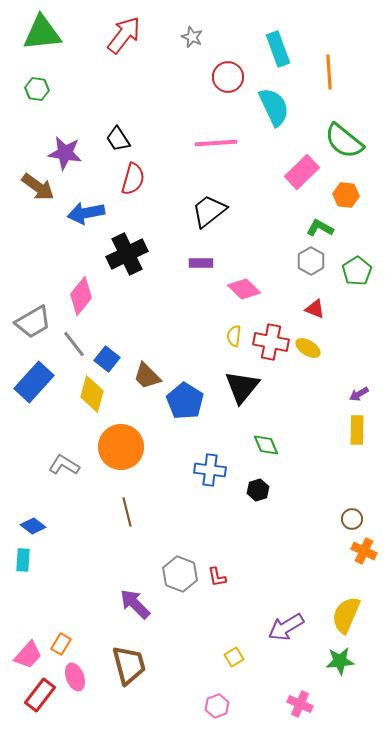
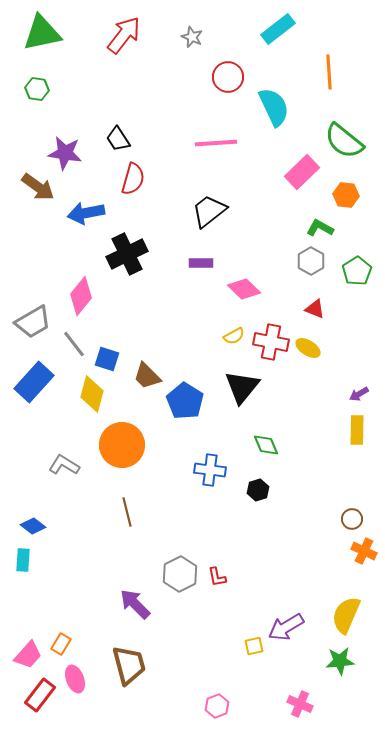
green triangle at (42, 33): rotated 6 degrees counterclockwise
cyan rectangle at (278, 49): moved 20 px up; rotated 72 degrees clockwise
yellow semicircle at (234, 336): rotated 125 degrees counterclockwise
blue square at (107, 359): rotated 20 degrees counterclockwise
orange circle at (121, 447): moved 1 px right, 2 px up
gray hexagon at (180, 574): rotated 12 degrees clockwise
yellow square at (234, 657): moved 20 px right, 11 px up; rotated 18 degrees clockwise
pink ellipse at (75, 677): moved 2 px down
